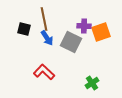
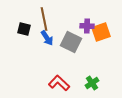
purple cross: moved 3 px right
red L-shape: moved 15 px right, 11 px down
